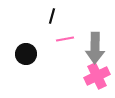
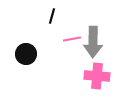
pink line: moved 7 px right
gray arrow: moved 2 px left, 6 px up
pink cross: rotated 30 degrees clockwise
